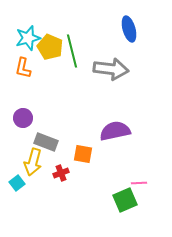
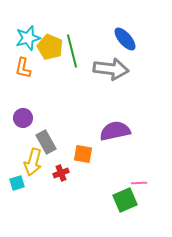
blue ellipse: moved 4 px left, 10 px down; rotated 25 degrees counterclockwise
gray rectangle: rotated 40 degrees clockwise
cyan square: rotated 21 degrees clockwise
